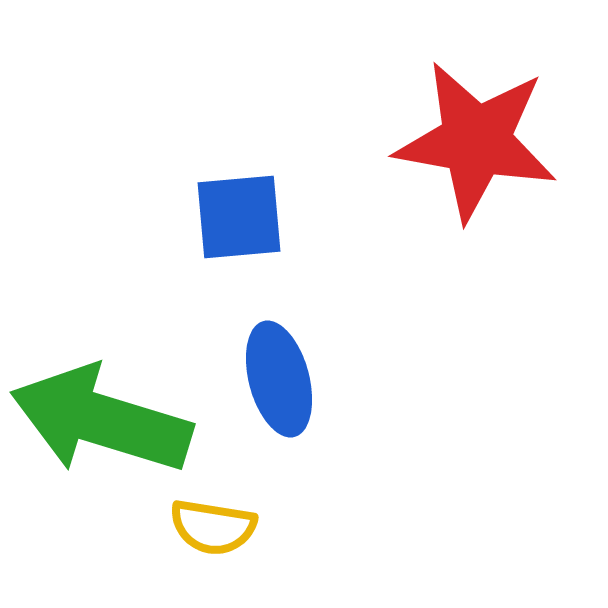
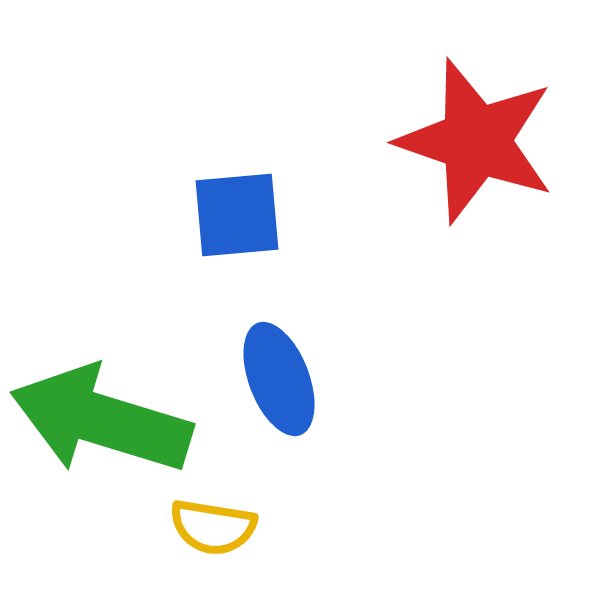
red star: rotated 9 degrees clockwise
blue square: moved 2 px left, 2 px up
blue ellipse: rotated 6 degrees counterclockwise
